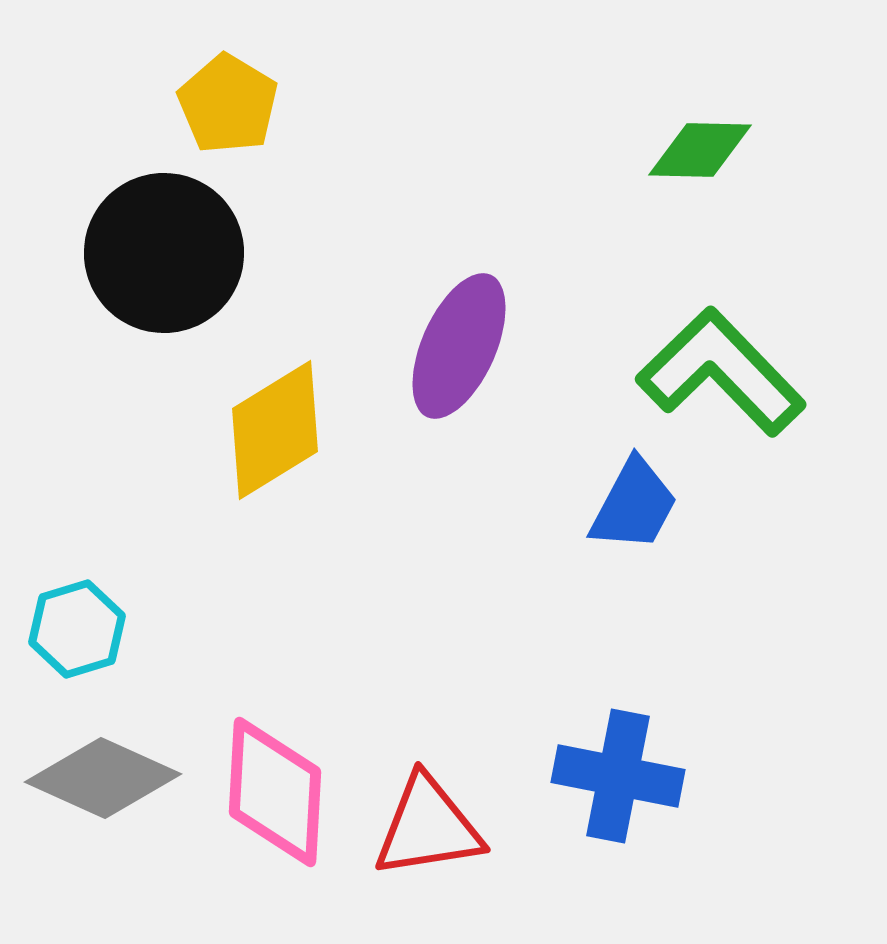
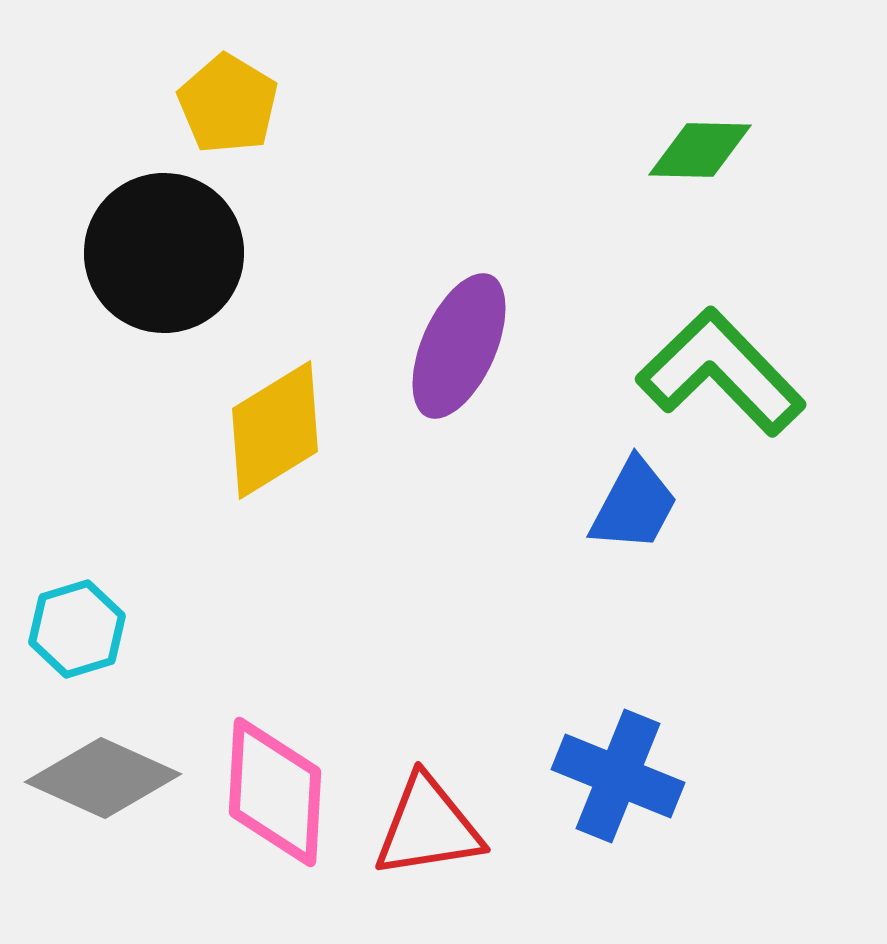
blue cross: rotated 11 degrees clockwise
